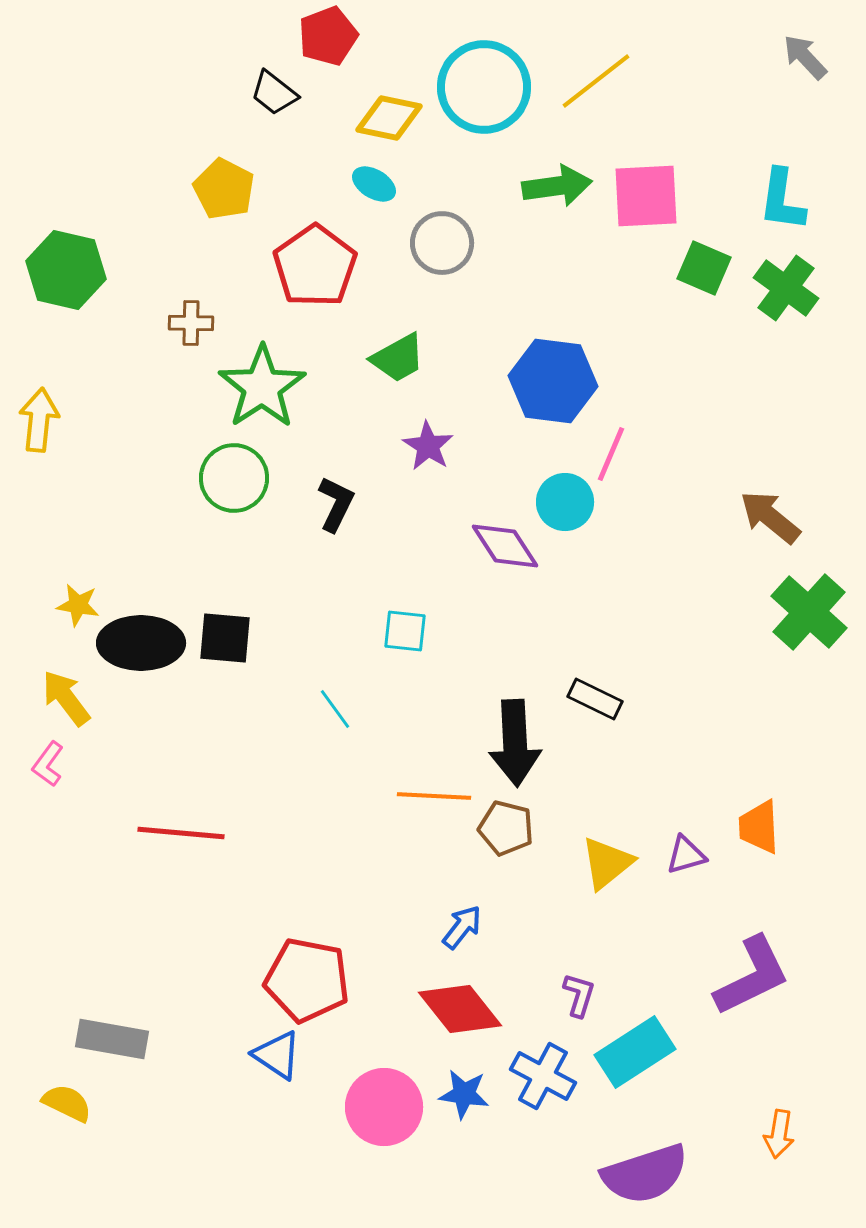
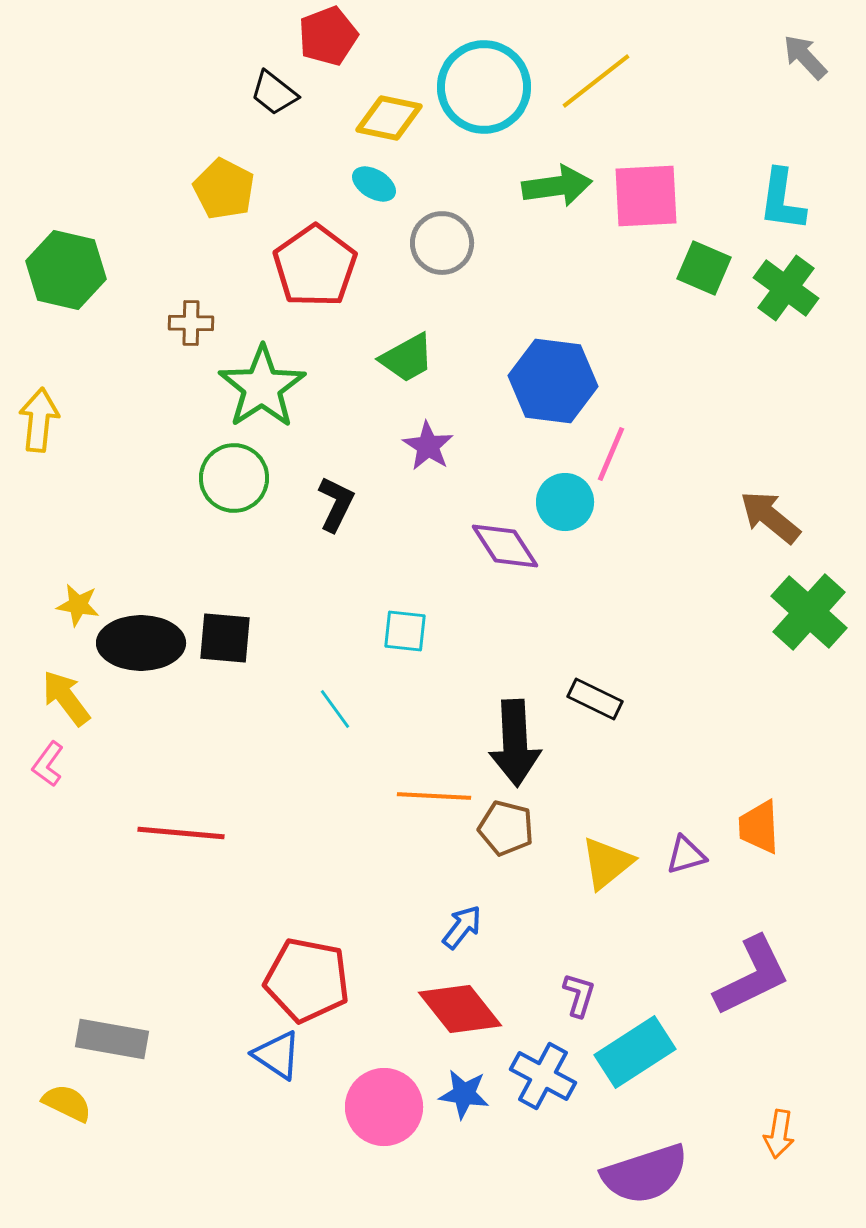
green trapezoid at (398, 358): moved 9 px right
